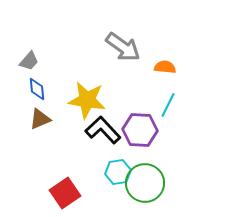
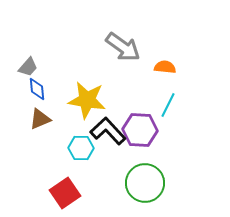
gray trapezoid: moved 1 px left, 6 px down
black L-shape: moved 5 px right, 1 px down
cyan hexagon: moved 37 px left, 24 px up; rotated 10 degrees clockwise
